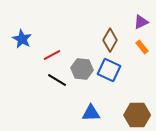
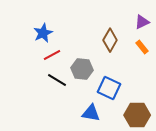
purple triangle: moved 1 px right
blue star: moved 21 px right, 6 px up; rotated 18 degrees clockwise
blue square: moved 18 px down
blue triangle: rotated 12 degrees clockwise
